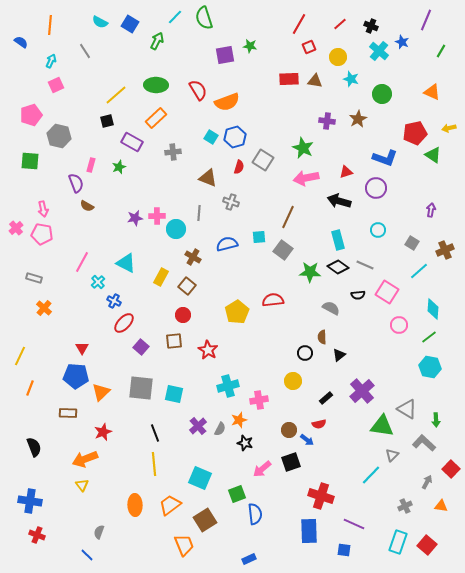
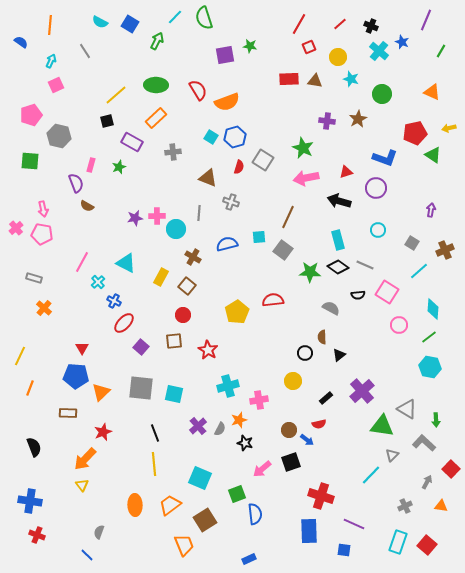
orange arrow at (85, 459): rotated 25 degrees counterclockwise
